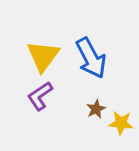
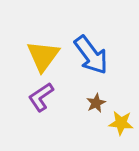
blue arrow: moved 3 px up; rotated 9 degrees counterclockwise
purple L-shape: moved 1 px right, 1 px down
brown star: moved 6 px up
